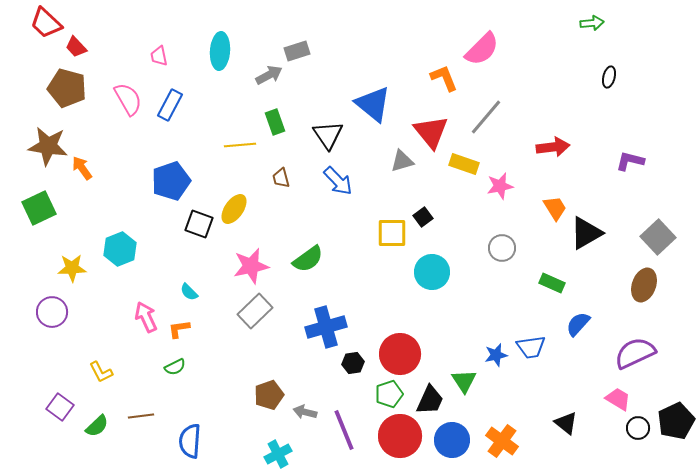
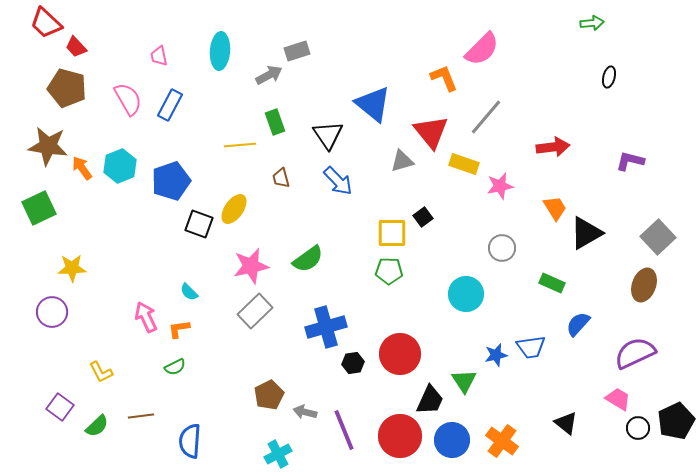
cyan hexagon at (120, 249): moved 83 px up
cyan circle at (432, 272): moved 34 px right, 22 px down
green pentagon at (389, 394): moved 123 px up; rotated 20 degrees clockwise
brown pentagon at (269, 395): rotated 8 degrees counterclockwise
